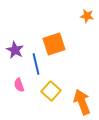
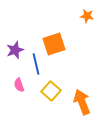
purple star: rotated 24 degrees clockwise
